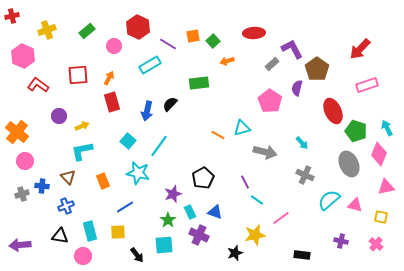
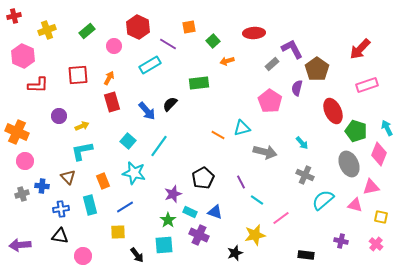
red cross at (12, 16): moved 2 px right
orange square at (193, 36): moved 4 px left, 9 px up
red L-shape at (38, 85): rotated 145 degrees clockwise
blue arrow at (147, 111): rotated 54 degrees counterclockwise
orange cross at (17, 132): rotated 15 degrees counterclockwise
cyan star at (138, 173): moved 4 px left
purple line at (245, 182): moved 4 px left
pink triangle at (386, 187): moved 15 px left
cyan semicircle at (329, 200): moved 6 px left
blue cross at (66, 206): moved 5 px left, 3 px down; rotated 14 degrees clockwise
cyan rectangle at (190, 212): rotated 40 degrees counterclockwise
cyan rectangle at (90, 231): moved 26 px up
black rectangle at (302, 255): moved 4 px right
